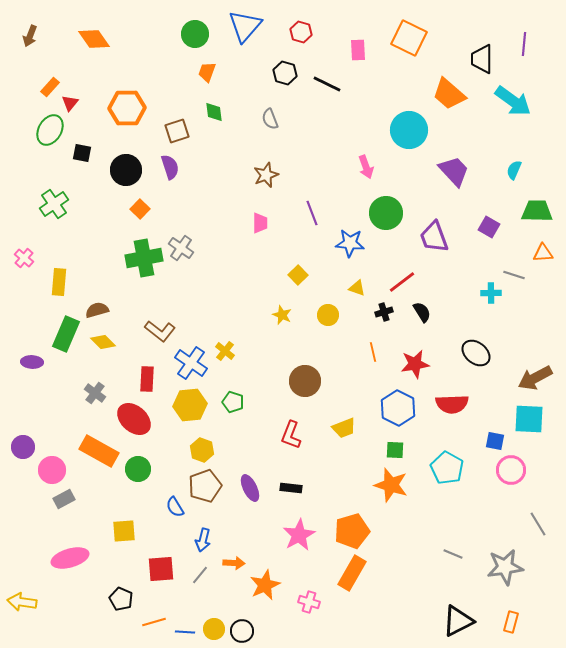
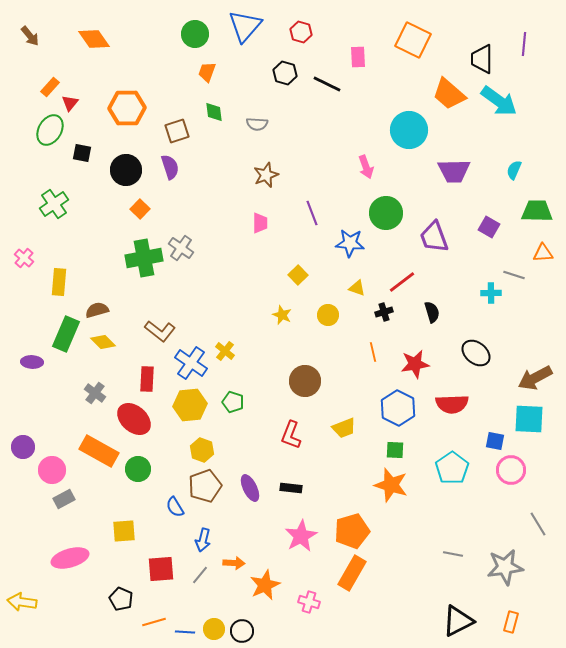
brown arrow at (30, 36): rotated 60 degrees counterclockwise
orange square at (409, 38): moved 4 px right, 2 px down
pink rectangle at (358, 50): moved 7 px down
cyan arrow at (513, 101): moved 14 px left
gray semicircle at (270, 119): moved 13 px left, 5 px down; rotated 65 degrees counterclockwise
purple trapezoid at (454, 171): rotated 132 degrees clockwise
black semicircle at (422, 312): moved 10 px right; rotated 15 degrees clockwise
cyan pentagon at (447, 468): moved 5 px right; rotated 8 degrees clockwise
pink star at (299, 535): moved 2 px right, 1 px down
gray line at (453, 554): rotated 12 degrees counterclockwise
